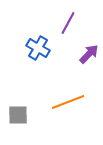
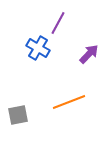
purple line: moved 10 px left
orange line: moved 1 px right
gray square: rotated 10 degrees counterclockwise
